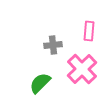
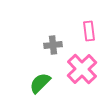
pink rectangle: rotated 12 degrees counterclockwise
